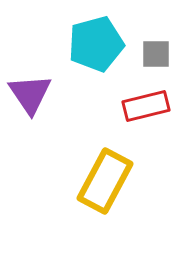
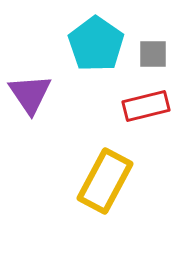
cyan pentagon: rotated 22 degrees counterclockwise
gray square: moved 3 px left
